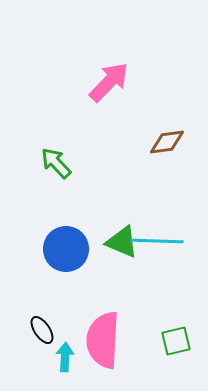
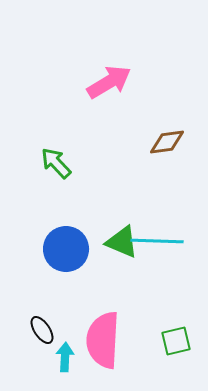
pink arrow: rotated 15 degrees clockwise
